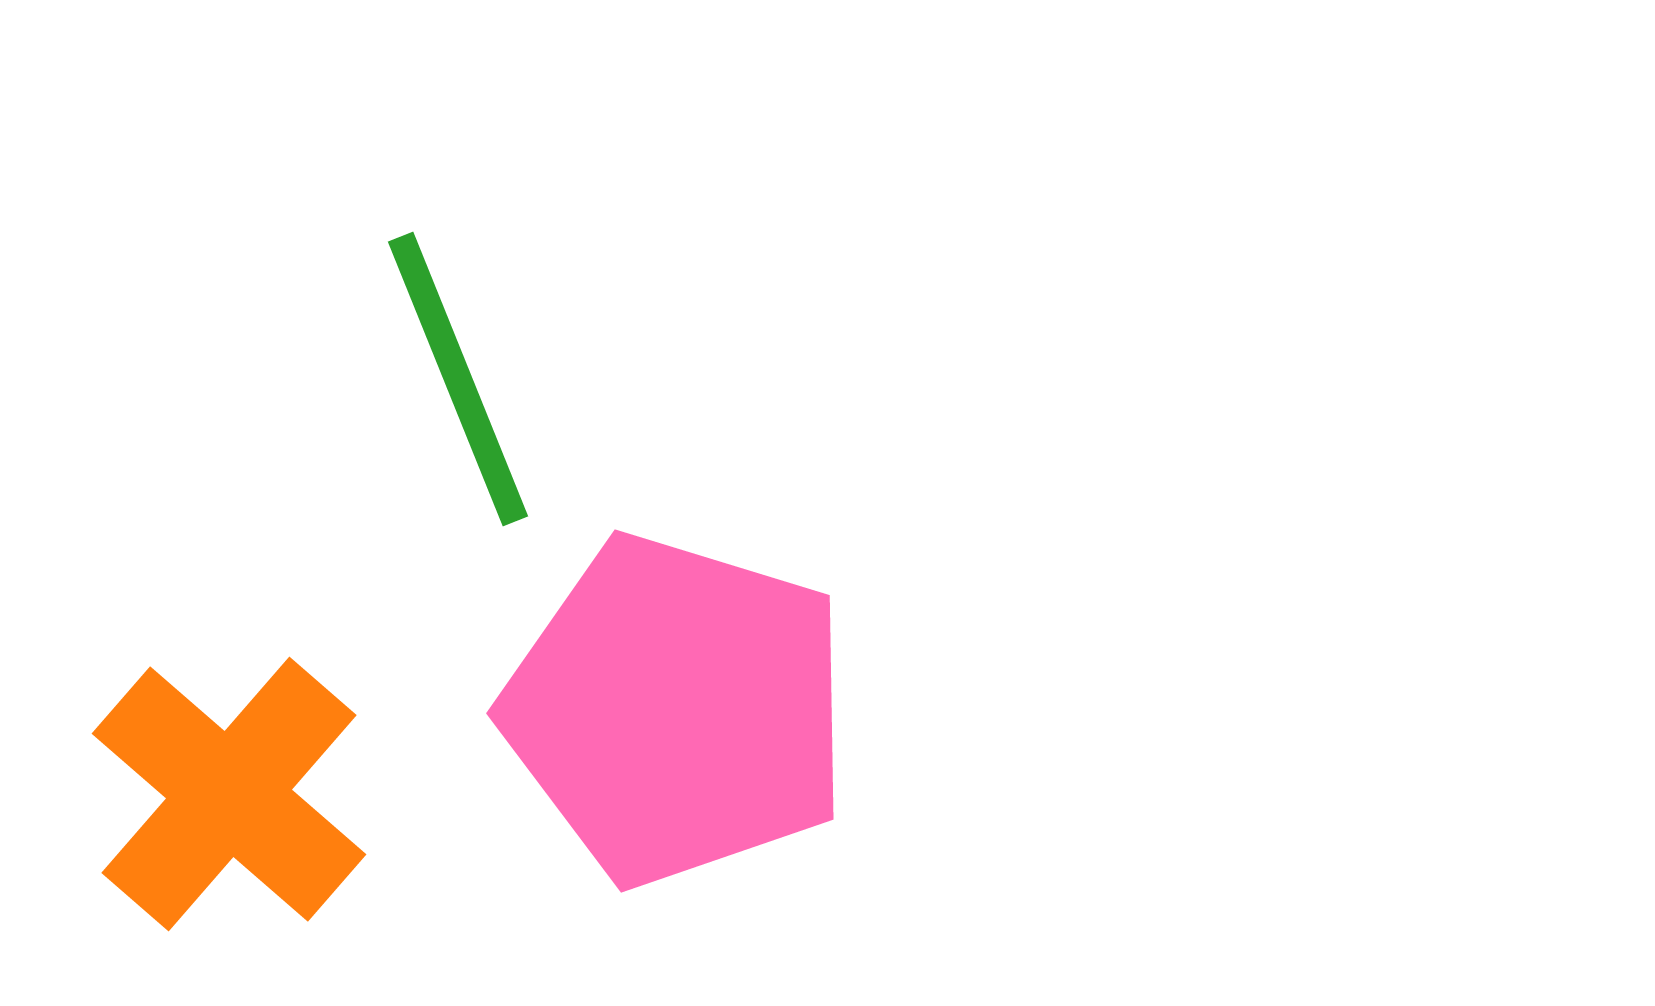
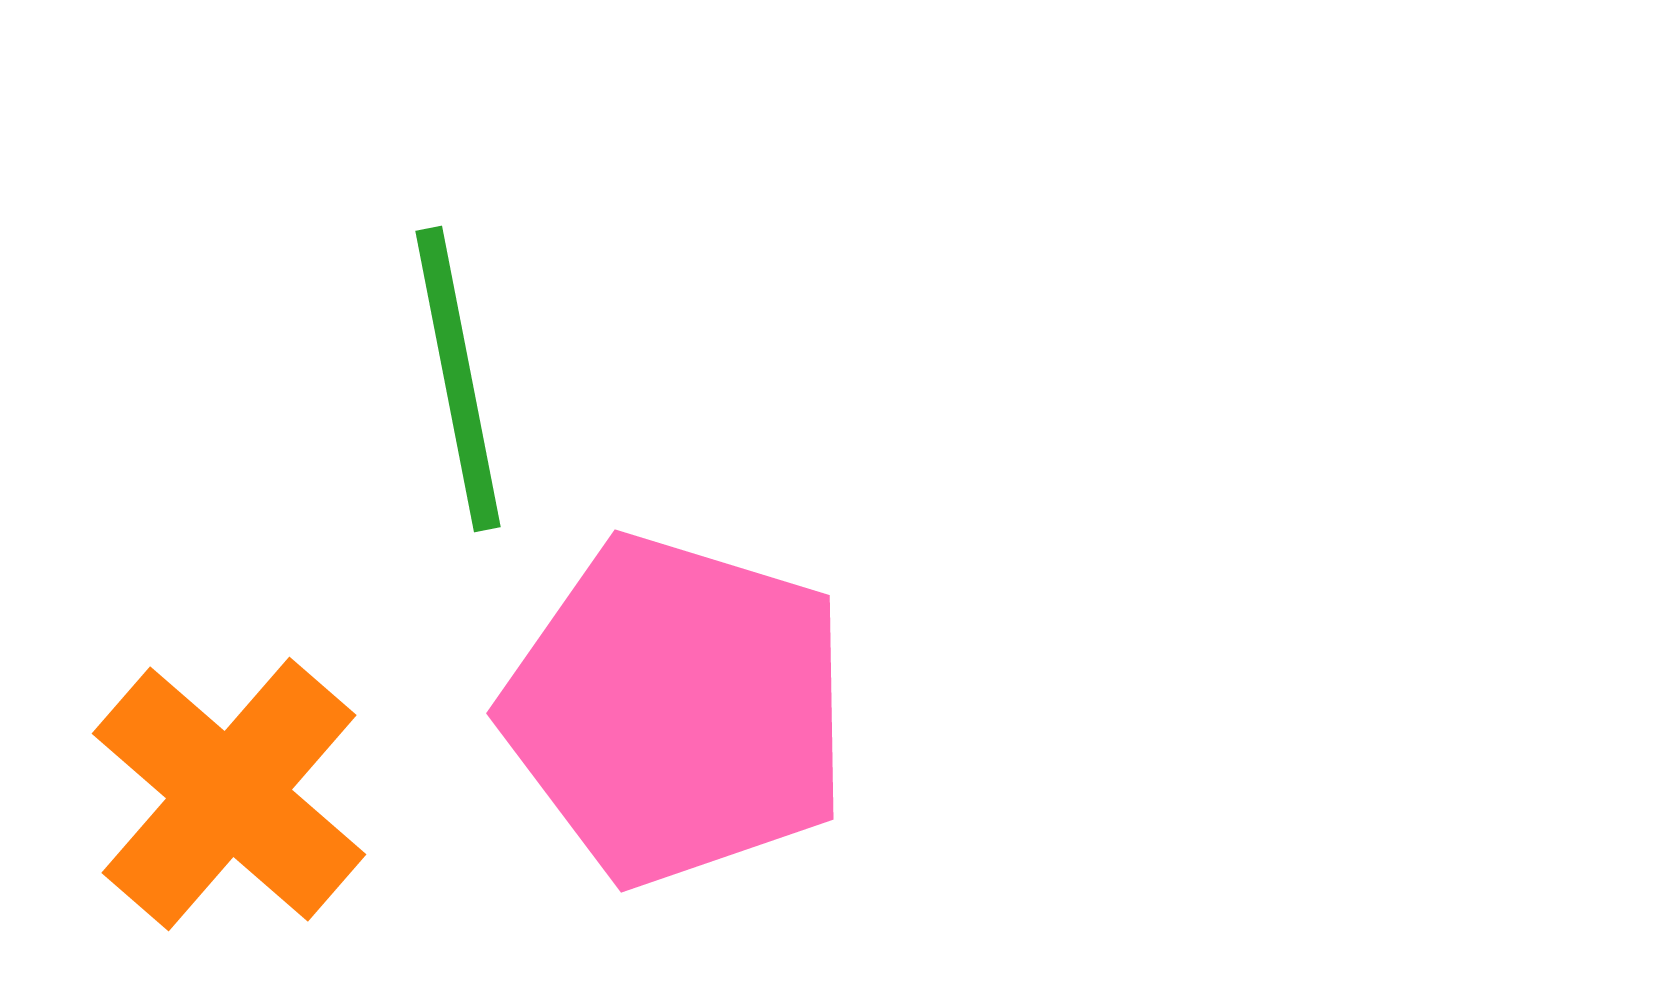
green line: rotated 11 degrees clockwise
